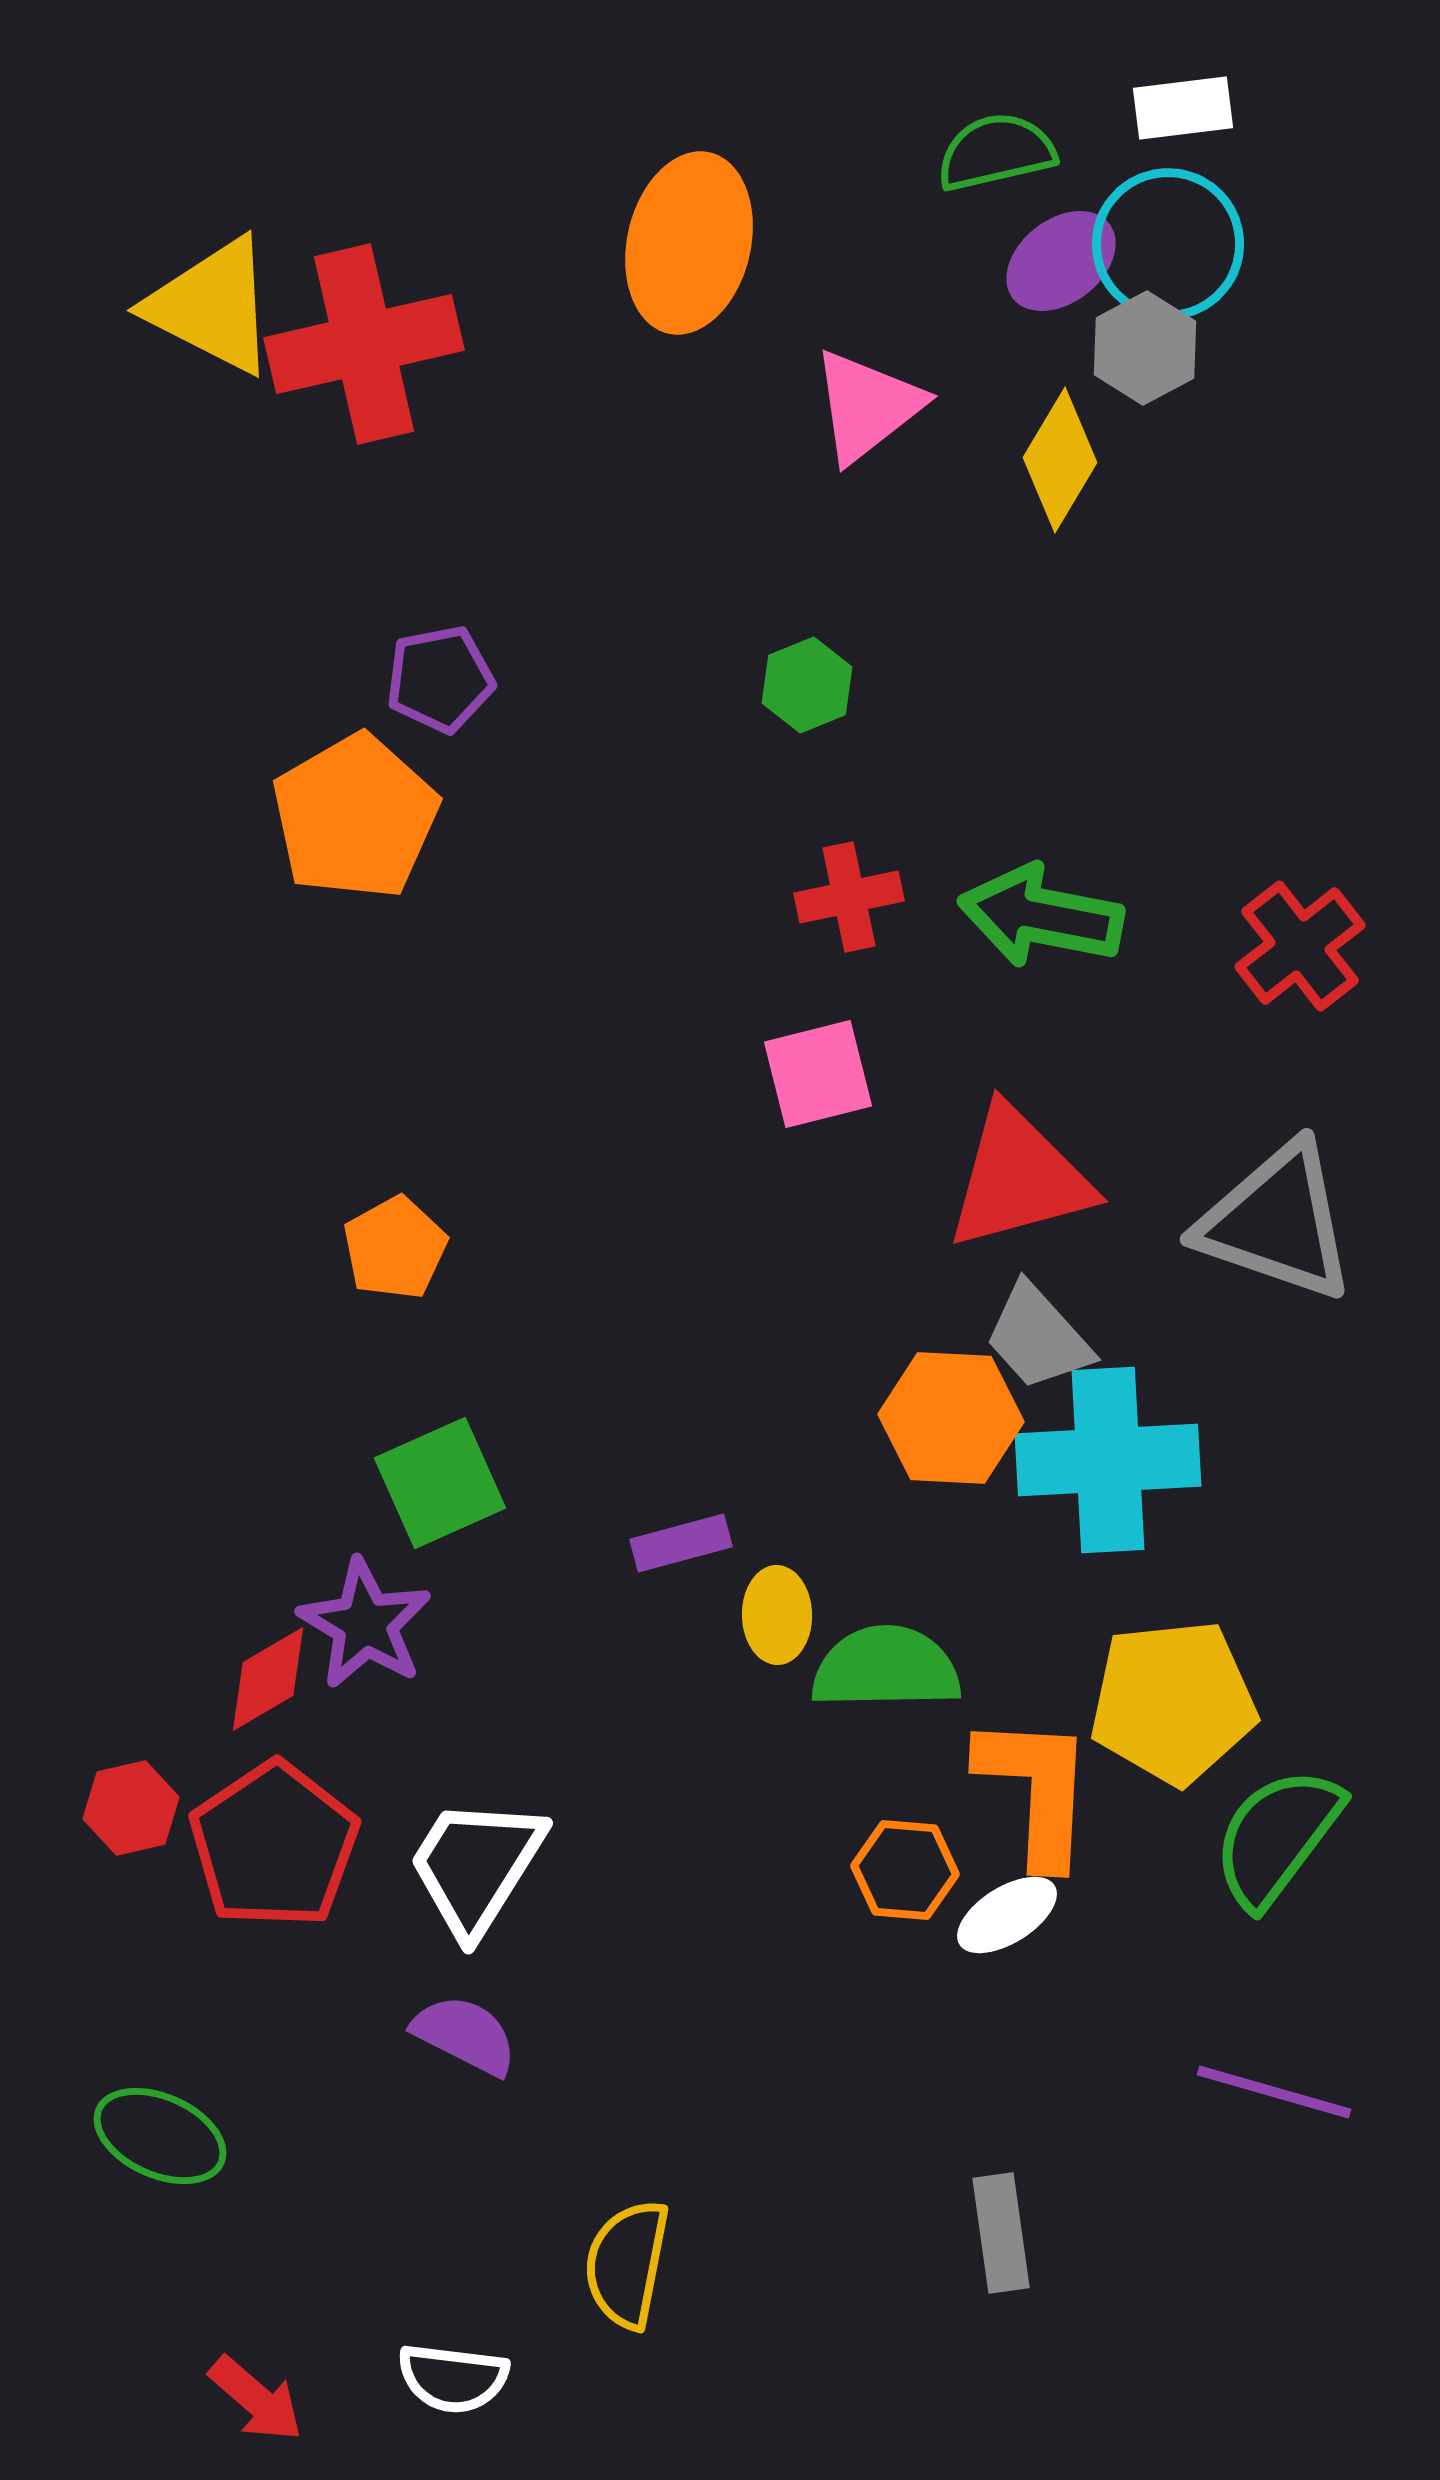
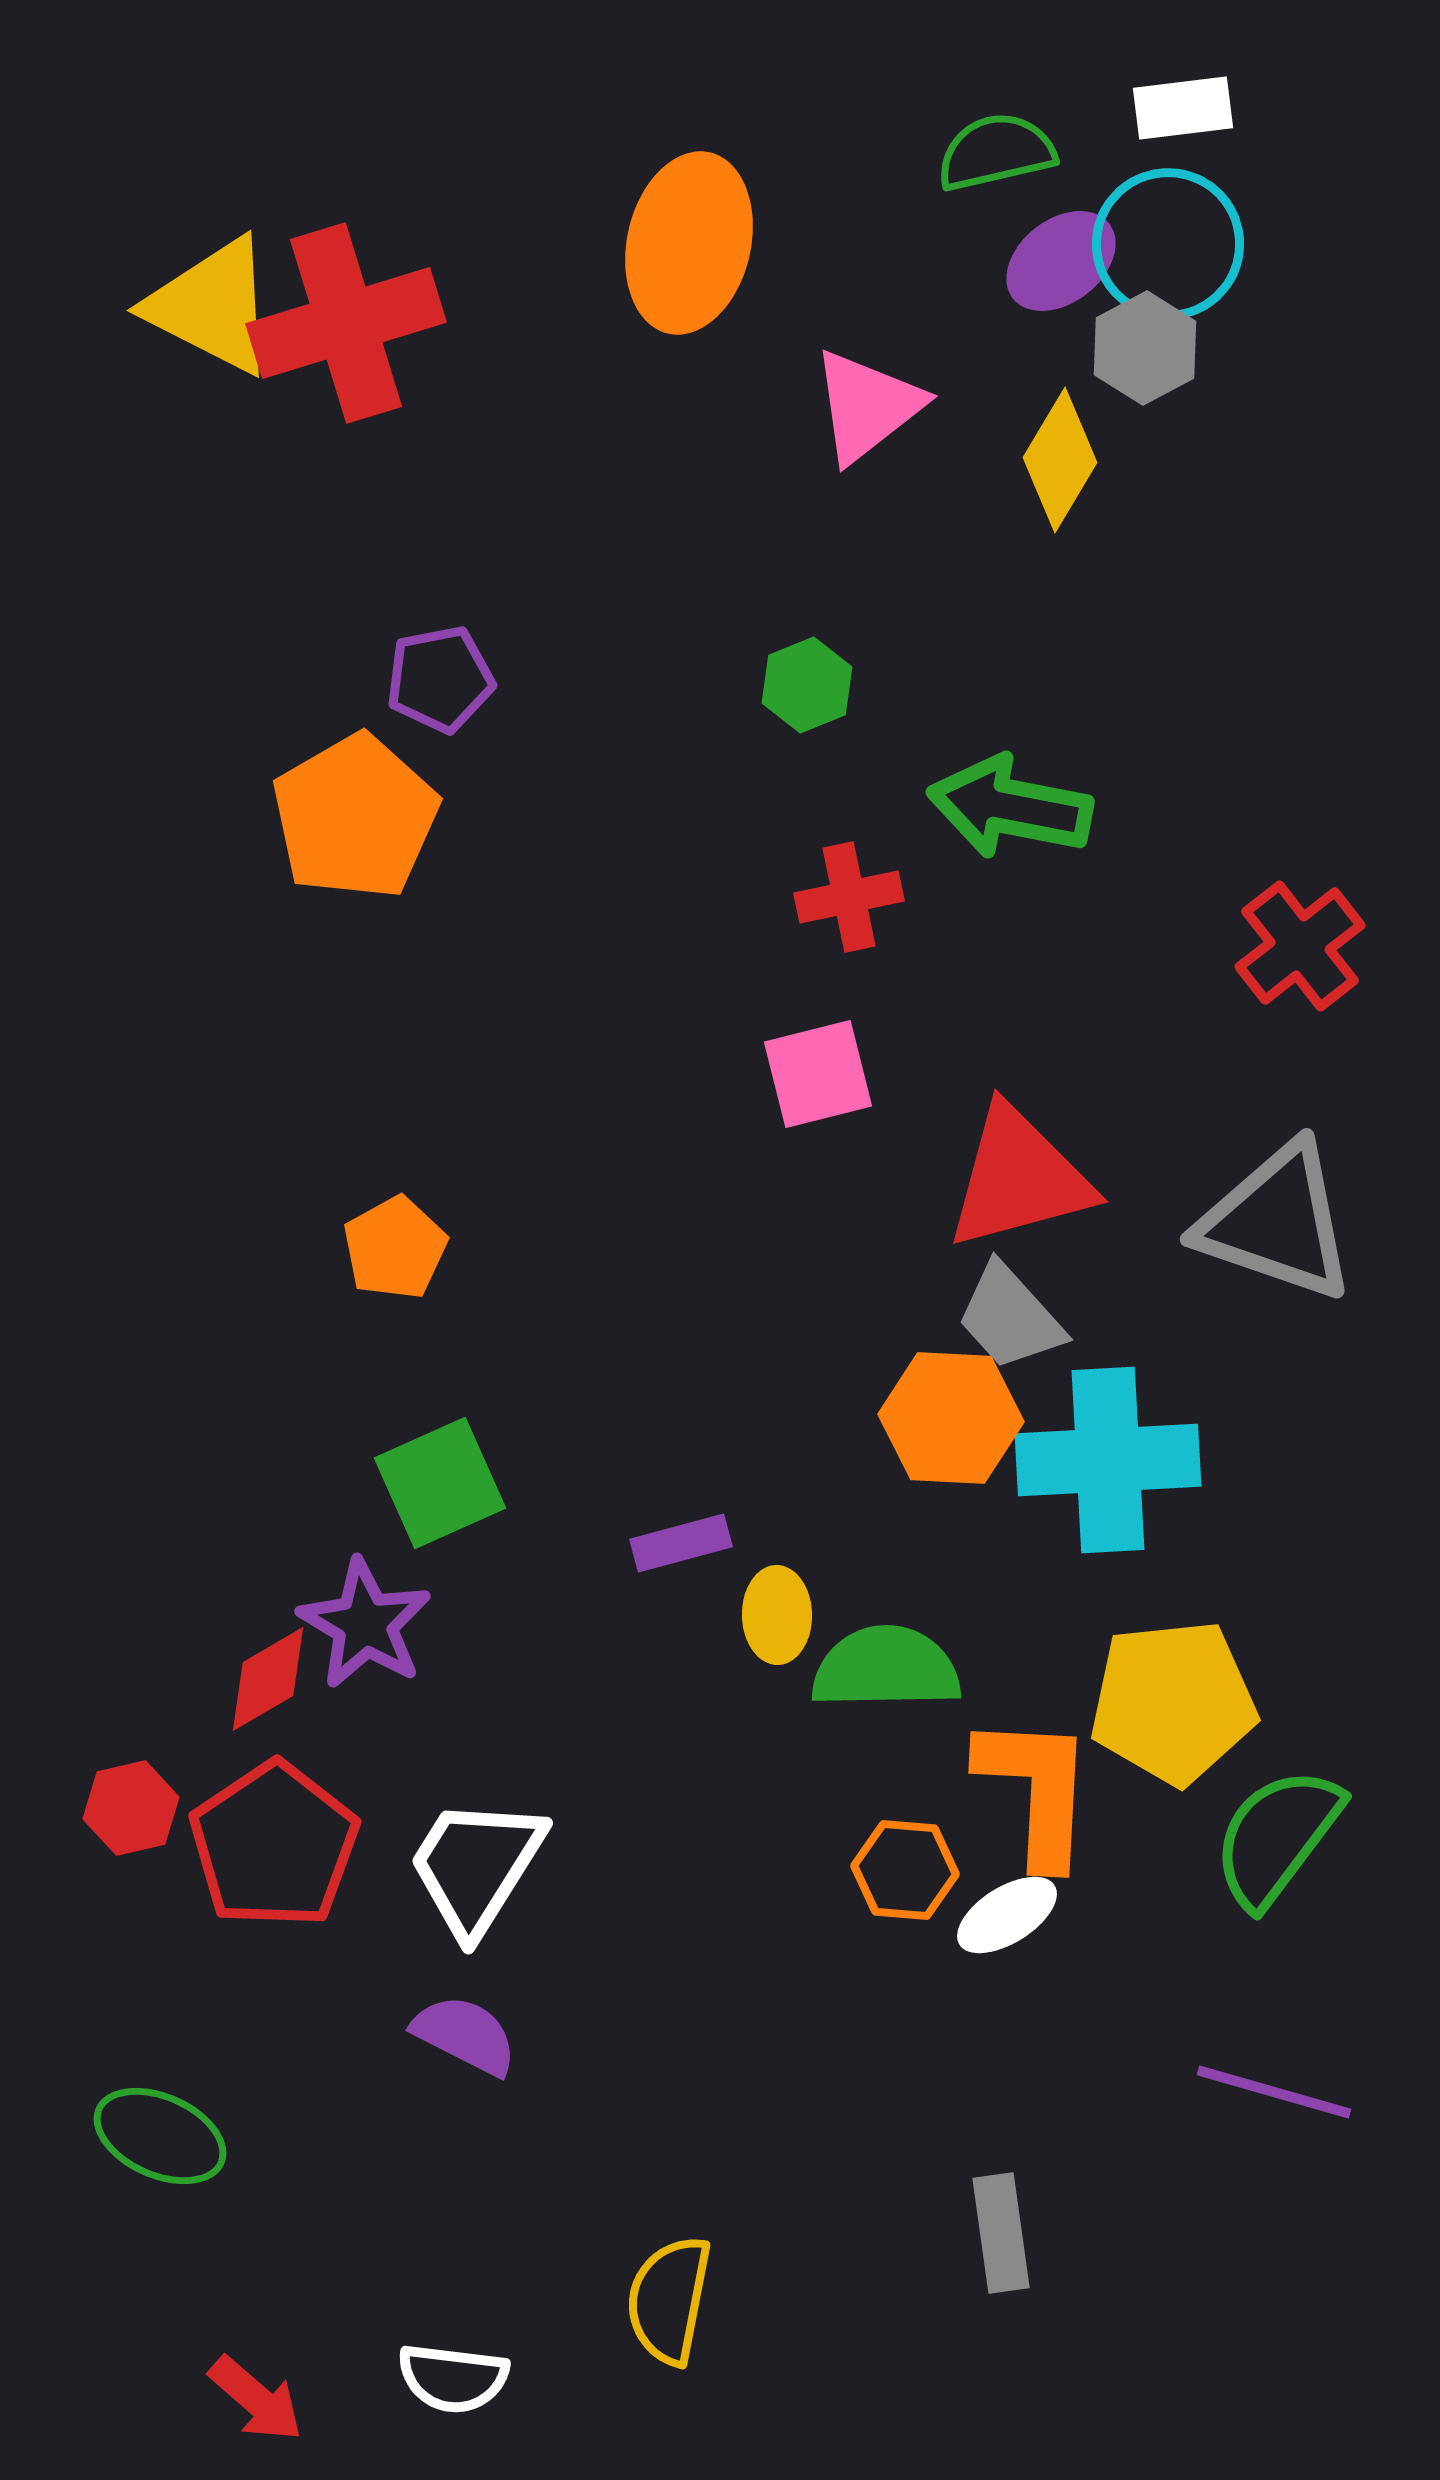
red cross at (364, 344): moved 18 px left, 21 px up; rotated 4 degrees counterclockwise
green arrow at (1041, 916): moved 31 px left, 109 px up
gray trapezoid at (1038, 1337): moved 28 px left, 20 px up
yellow semicircle at (627, 2264): moved 42 px right, 36 px down
